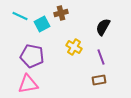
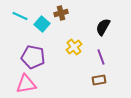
cyan square: rotated 21 degrees counterclockwise
yellow cross: rotated 21 degrees clockwise
purple pentagon: moved 1 px right, 1 px down
pink triangle: moved 2 px left
